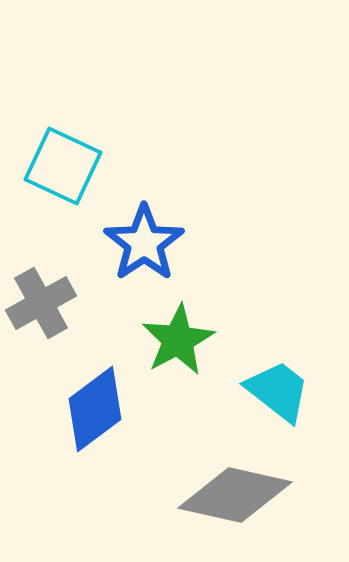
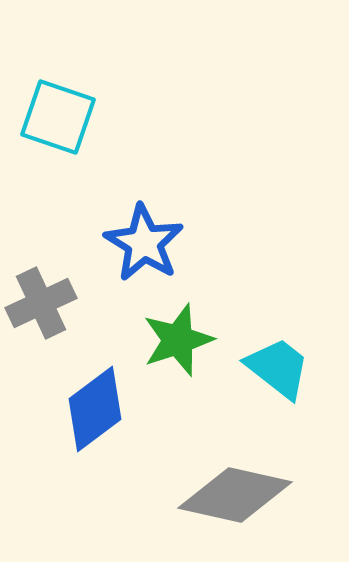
cyan square: moved 5 px left, 49 px up; rotated 6 degrees counterclockwise
blue star: rotated 6 degrees counterclockwise
gray cross: rotated 4 degrees clockwise
green star: rotated 10 degrees clockwise
cyan trapezoid: moved 23 px up
